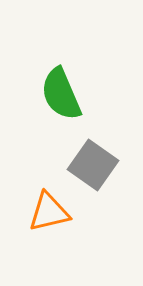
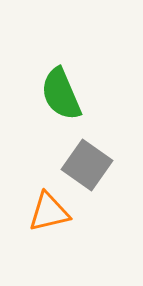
gray square: moved 6 px left
